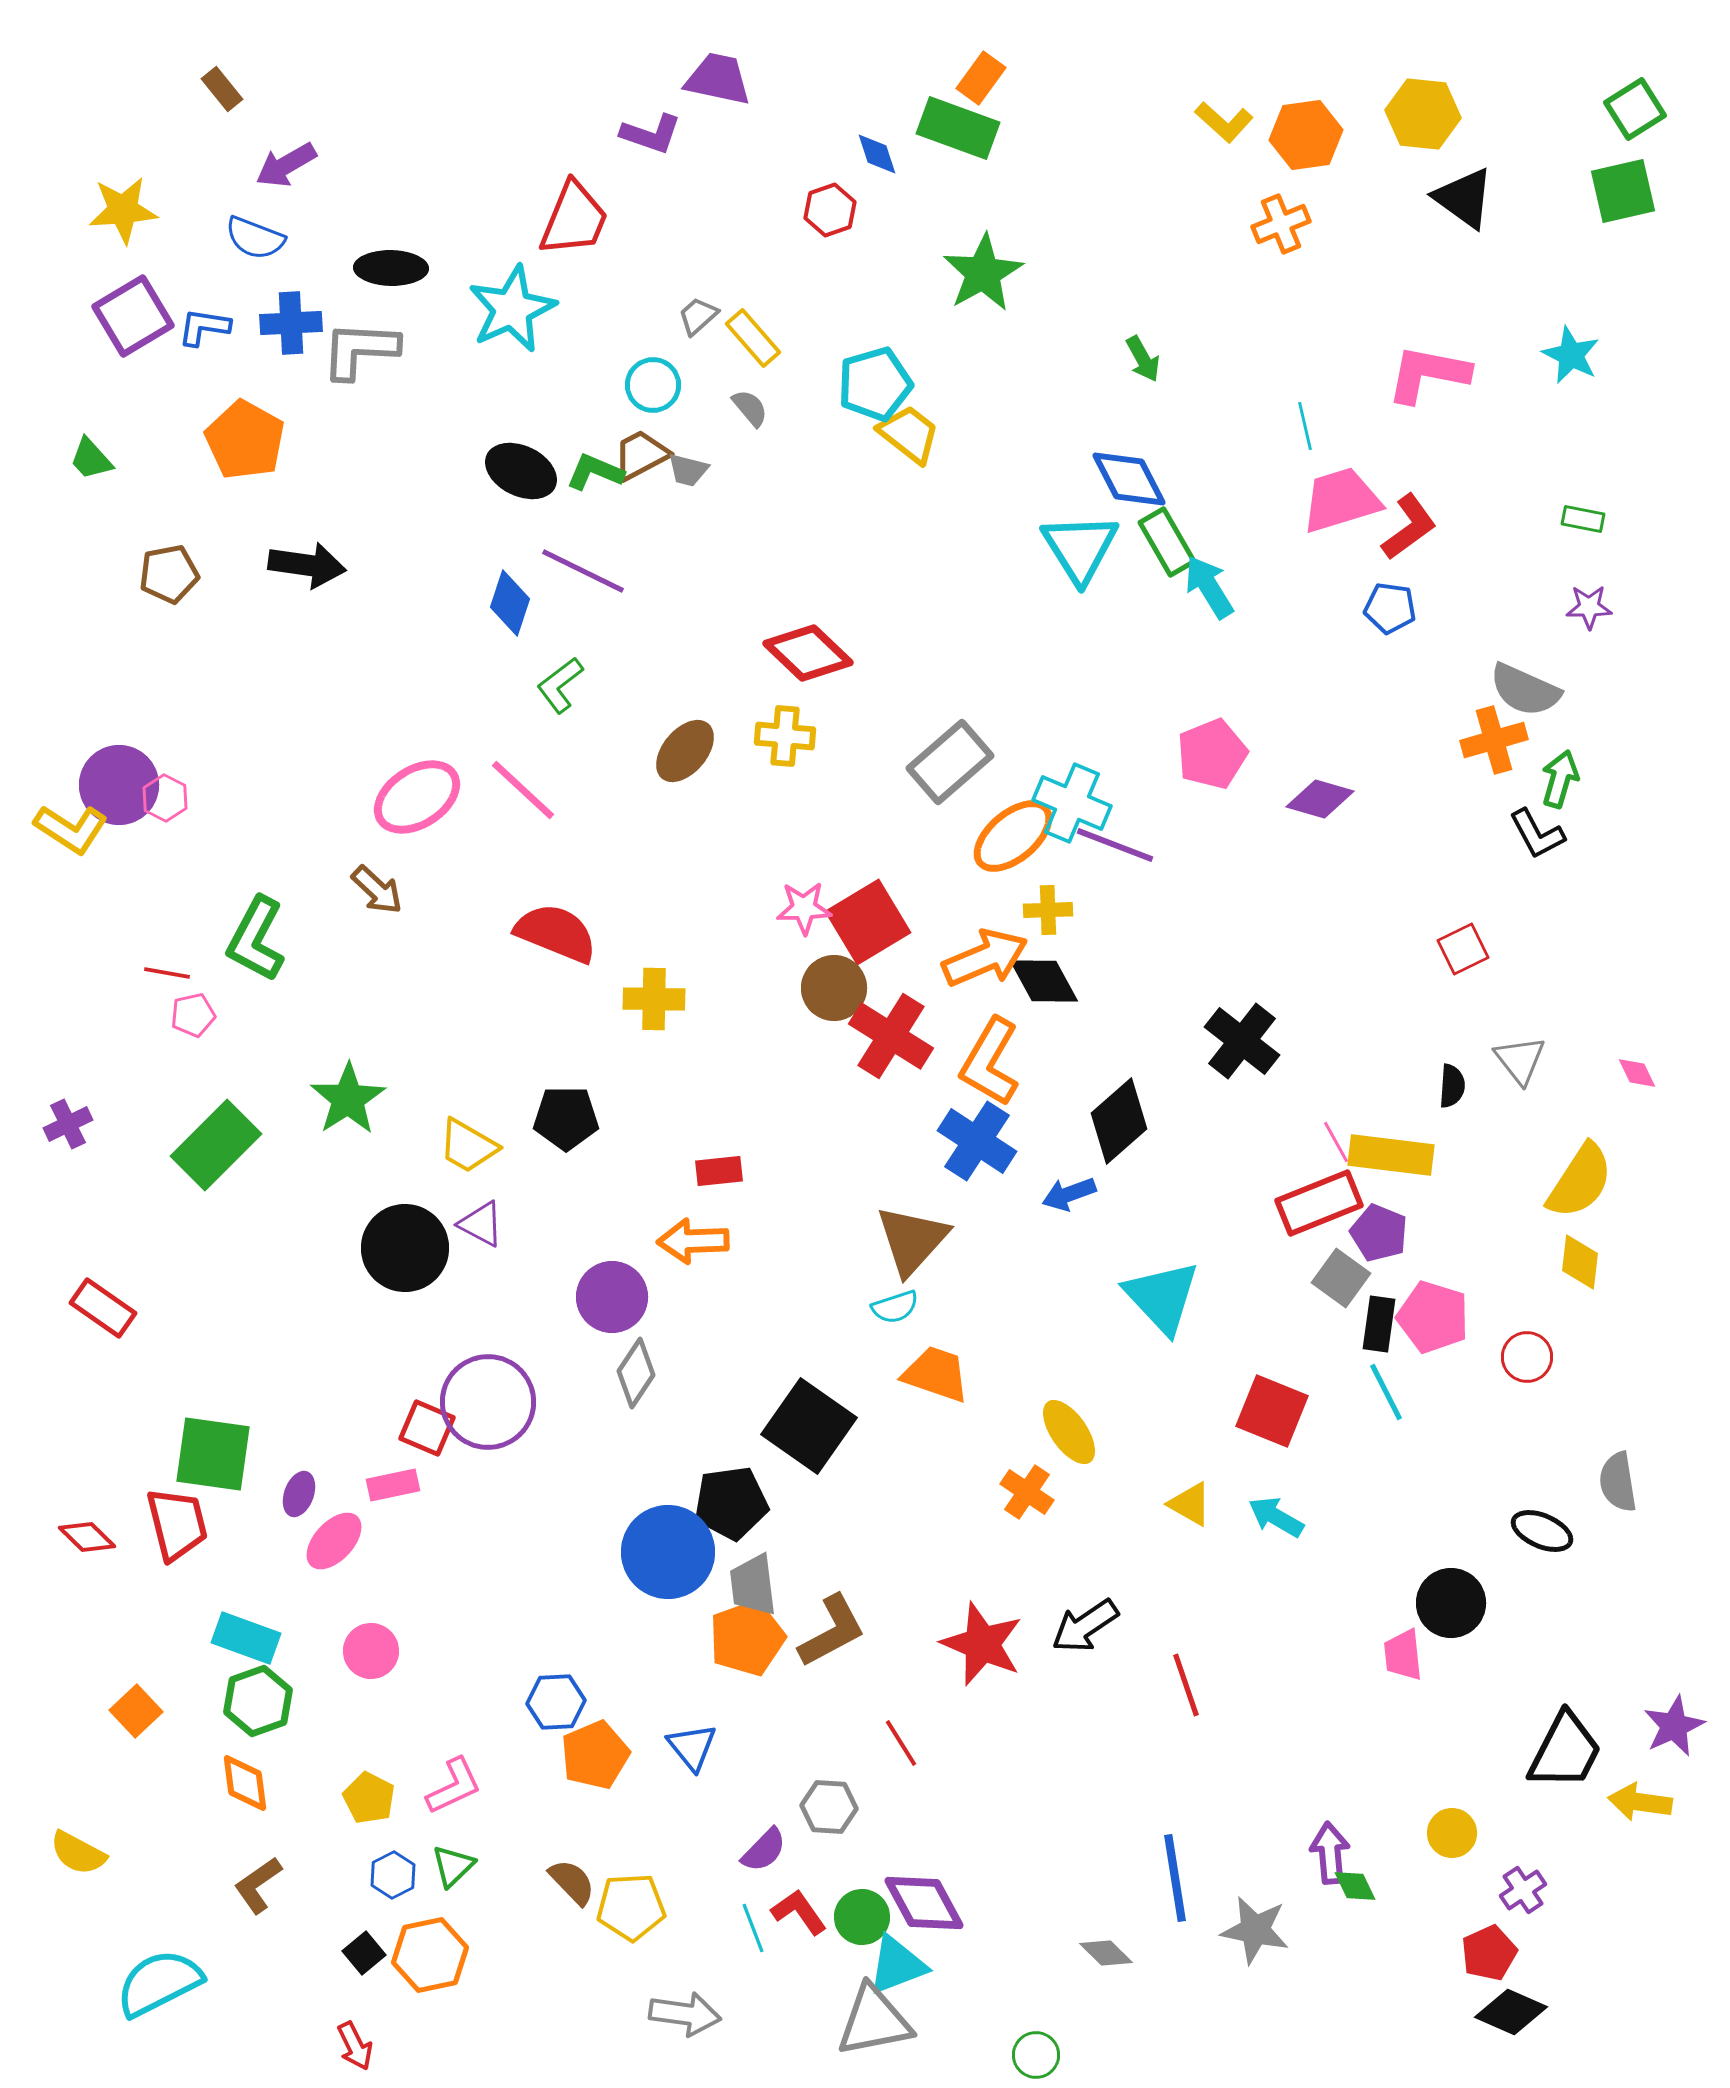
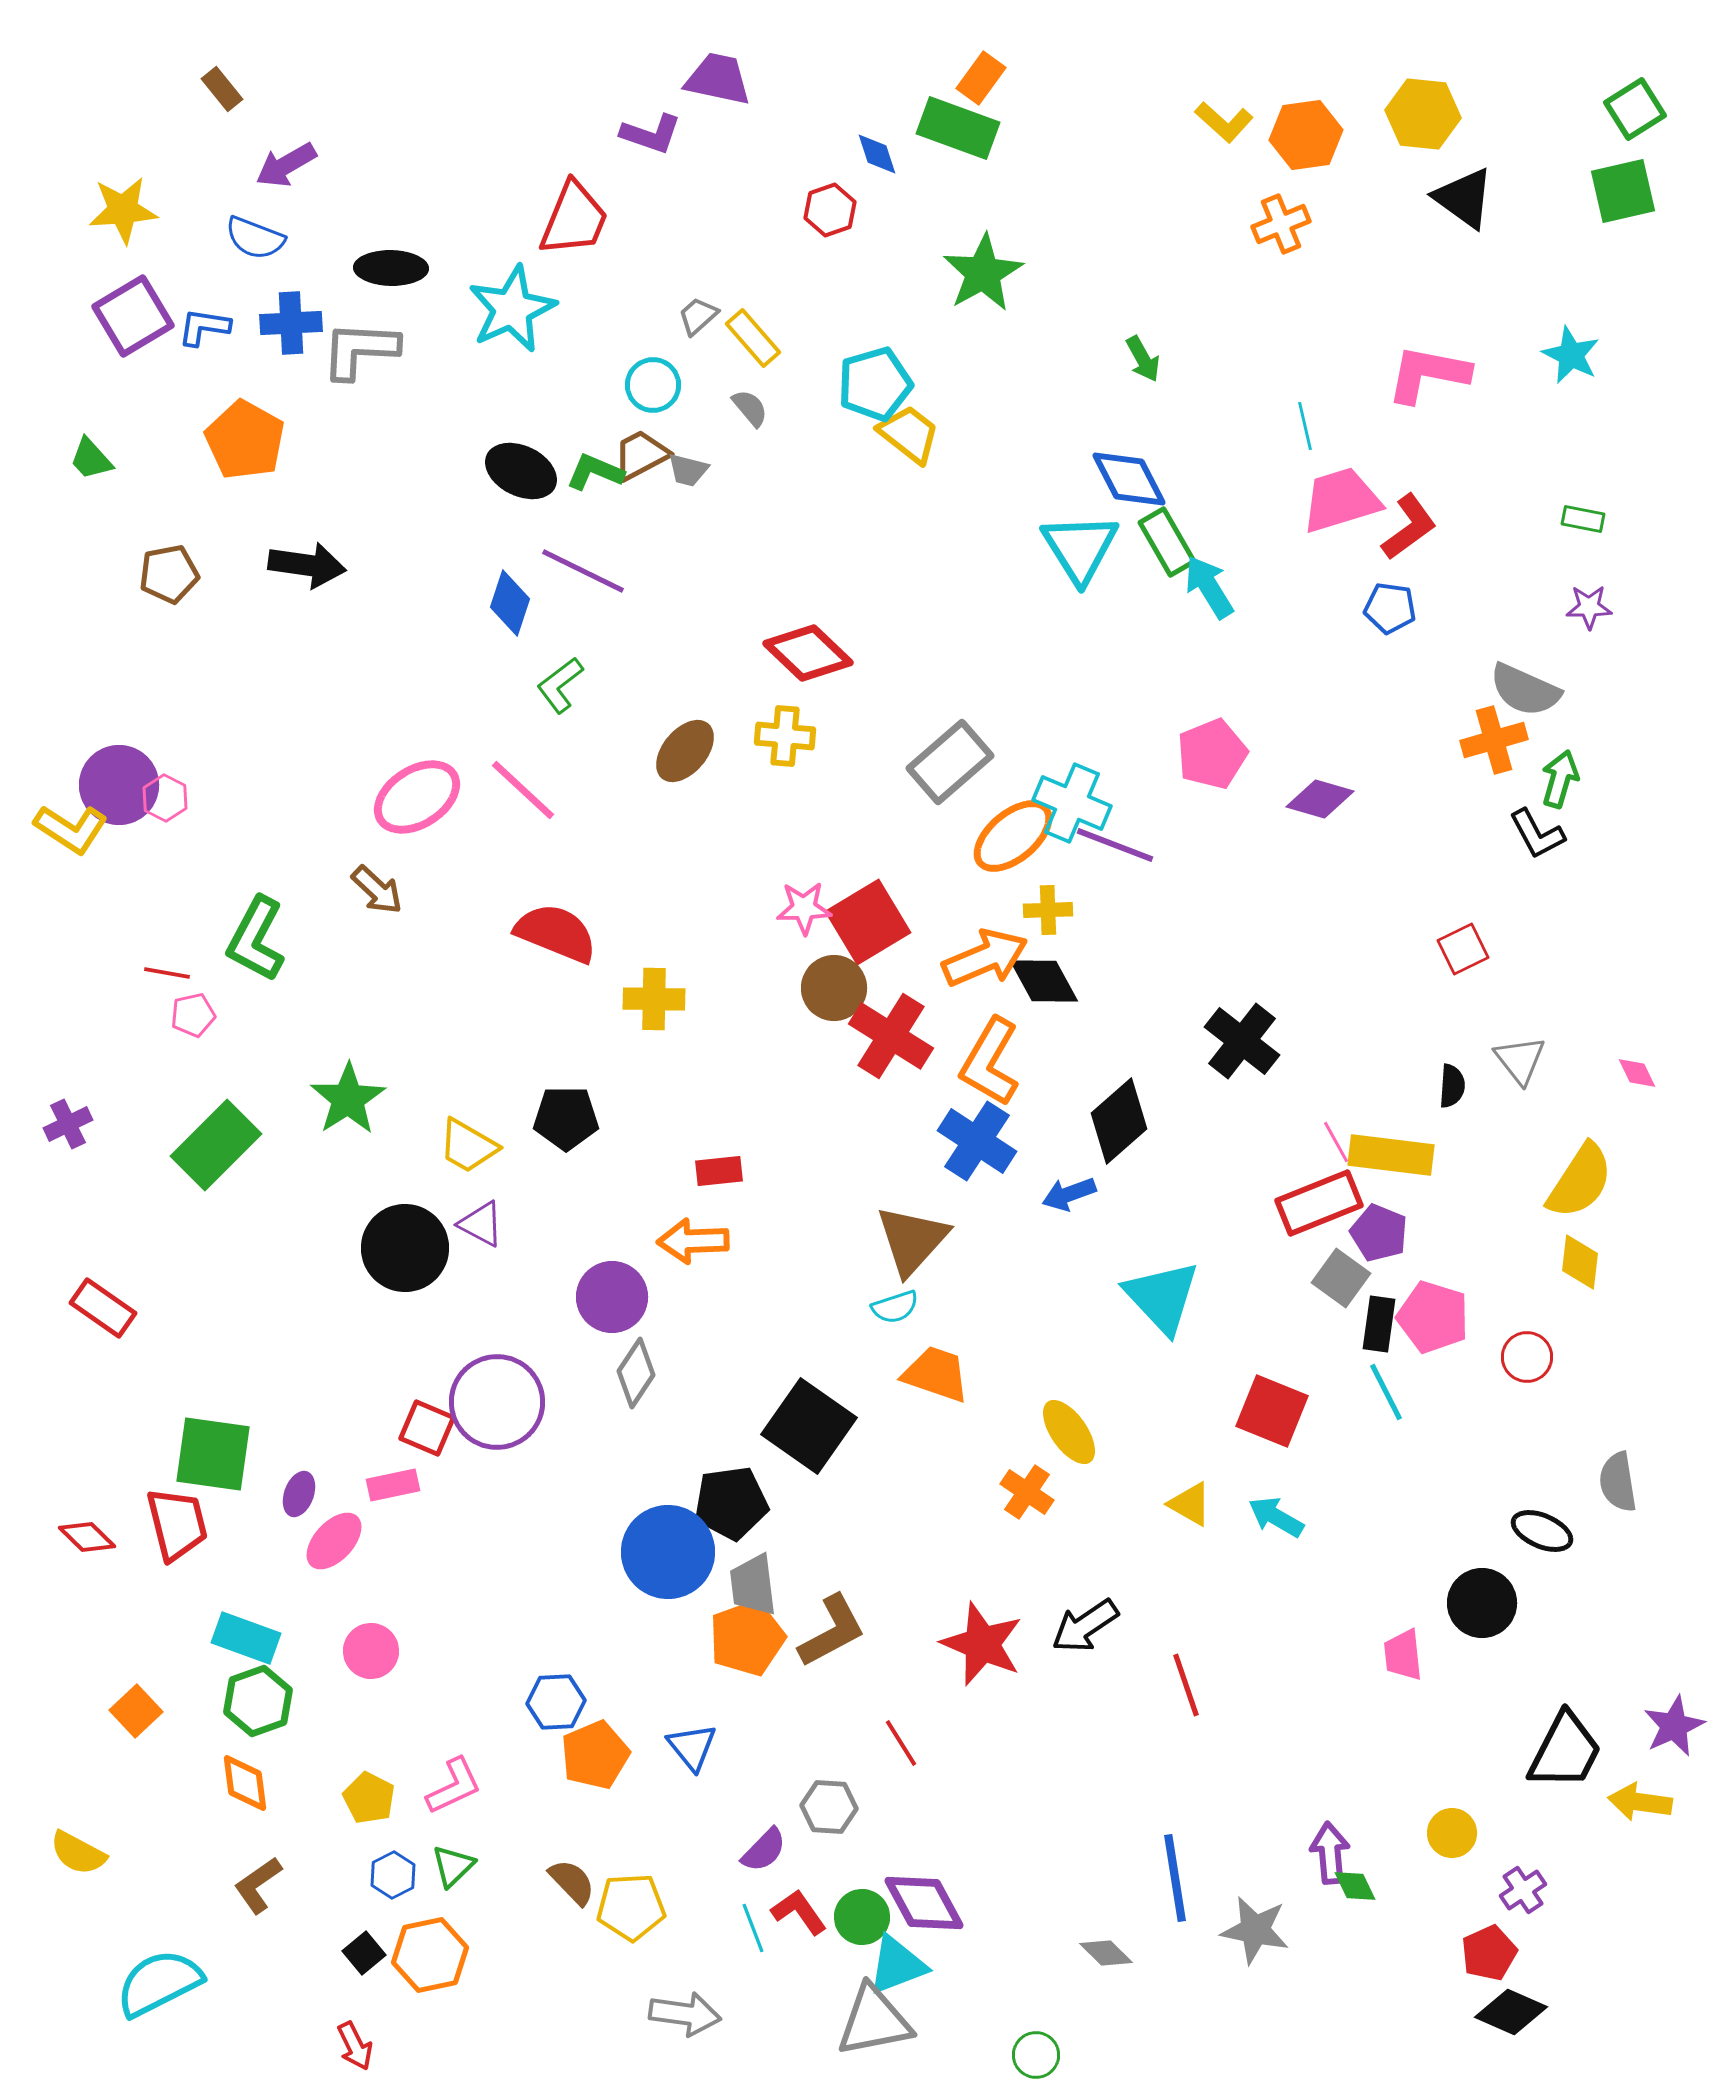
purple circle at (488, 1402): moved 9 px right
black circle at (1451, 1603): moved 31 px right
